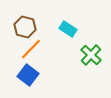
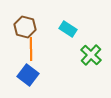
orange line: rotated 45 degrees counterclockwise
